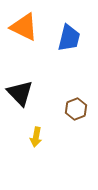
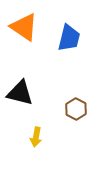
orange triangle: rotated 8 degrees clockwise
black triangle: rotated 32 degrees counterclockwise
brown hexagon: rotated 10 degrees counterclockwise
